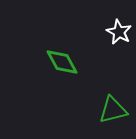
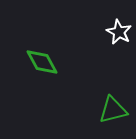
green diamond: moved 20 px left
